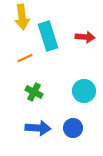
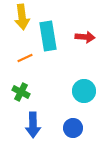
cyan rectangle: rotated 8 degrees clockwise
green cross: moved 13 px left
blue arrow: moved 5 px left, 3 px up; rotated 85 degrees clockwise
